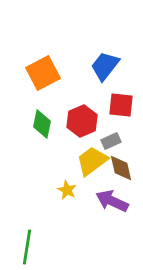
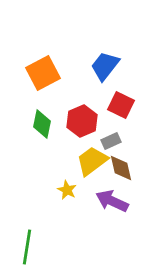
red square: rotated 20 degrees clockwise
